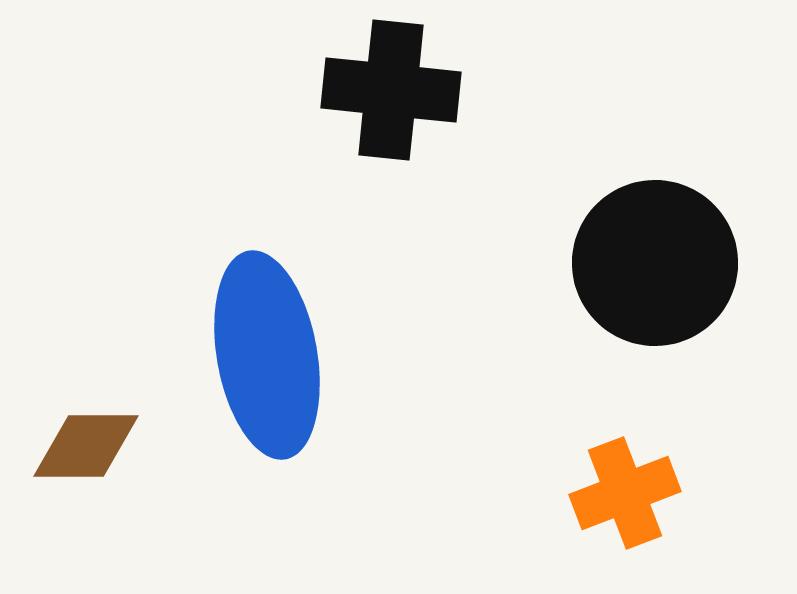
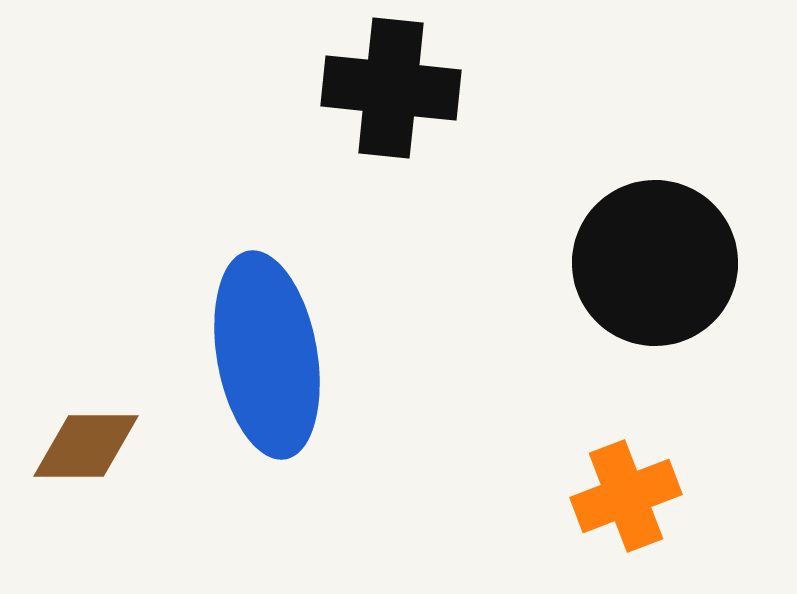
black cross: moved 2 px up
orange cross: moved 1 px right, 3 px down
